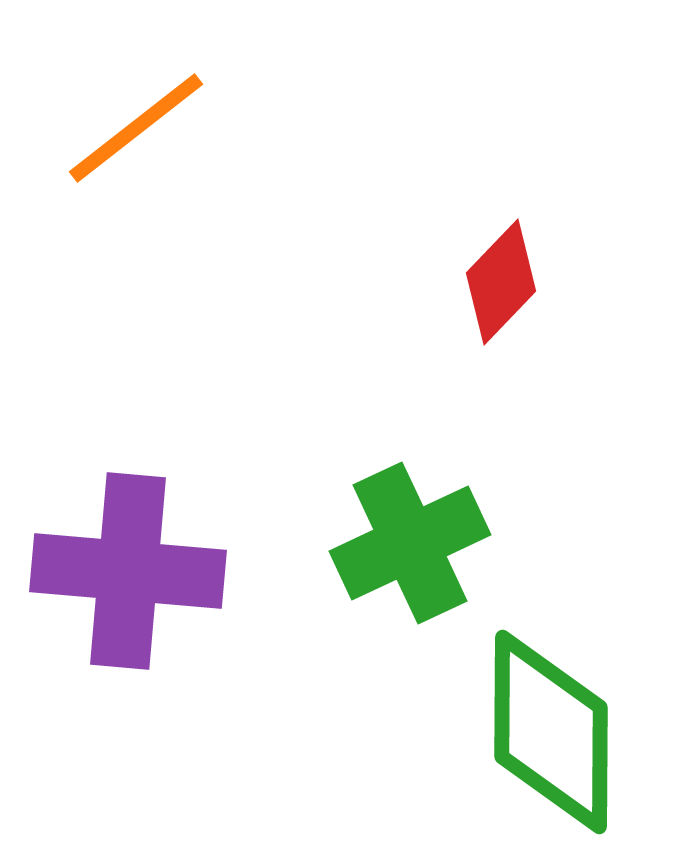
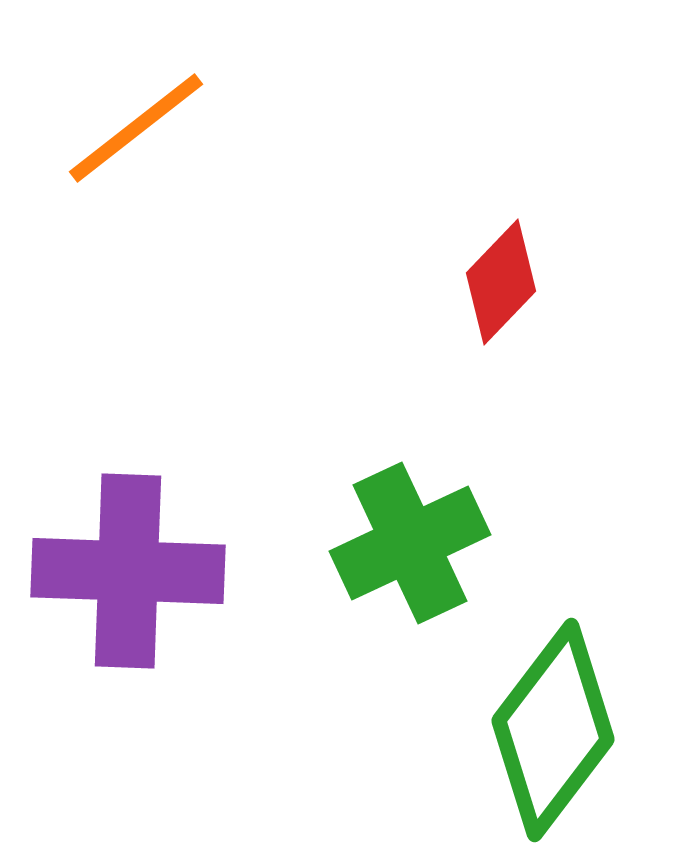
purple cross: rotated 3 degrees counterclockwise
green diamond: moved 2 px right, 2 px up; rotated 37 degrees clockwise
